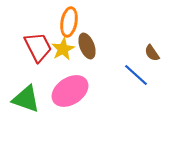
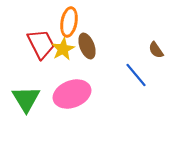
red trapezoid: moved 3 px right, 3 px up
brown semicircle: moved 4 px right, 3 px up
blue line: rotated 8 degrees clockwise
pink ellipse: moved 2 px right, 3 px down; rotated 12 degrees clockwise
green triangle: rotated 40 degrees clockwise
